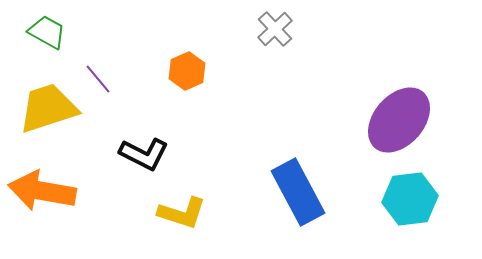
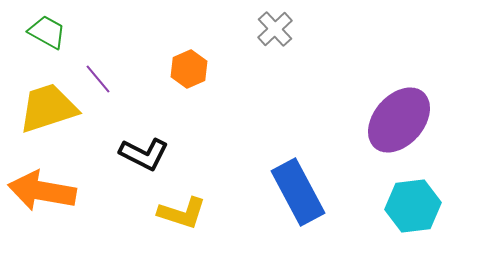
orange hexagon: moved 2 px right, 2 px up
cyan hexagon: moved 3 px right, 7 px down
